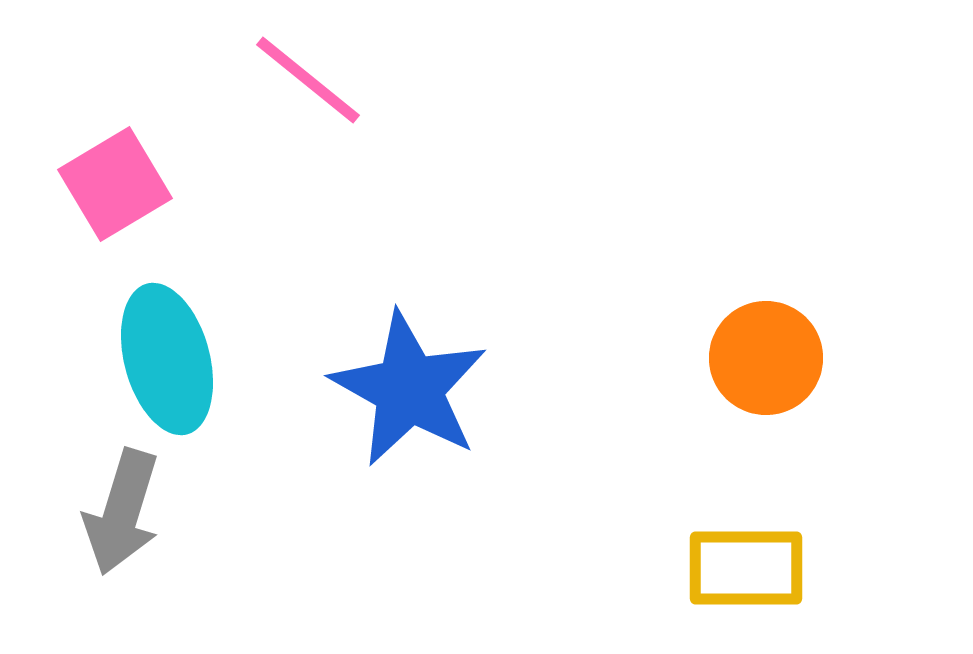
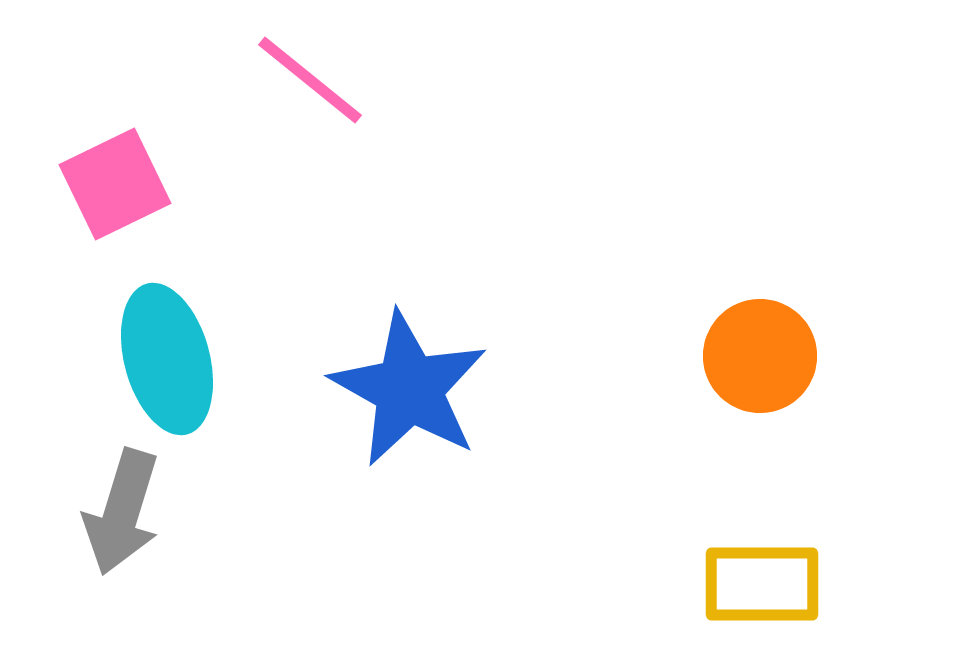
pink line: moved 2 px right
pink square: rotated 5 degrees clockwise
orange circle: moved 6 px left, 2 px up
yellow rectangle: moved 16 px right, 16 px down
